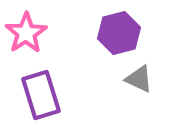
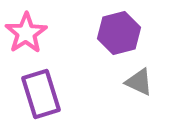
gray triangle: moved 3 px down
purple rectangle: moved 1 px up
